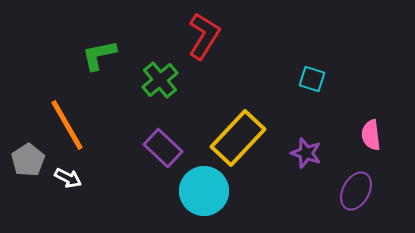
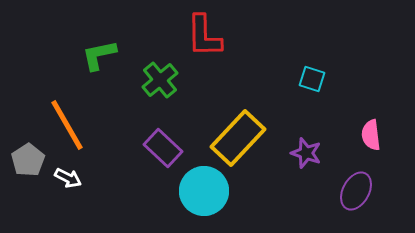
red L-shape: rotated 147 degrees clockwise
